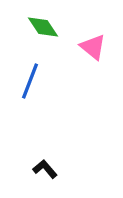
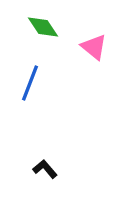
pink triangle: moved 1 px right
blue line: moved 2 px down
